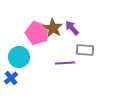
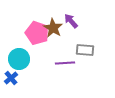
purple arrow: moved 1 px left, 7 px up
cyan circle: moved 2 px down
